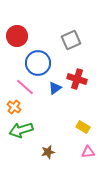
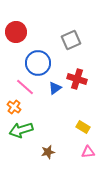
red circle: moved 1 px left, 4 px up
